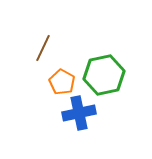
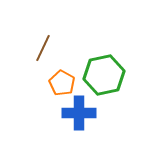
orange pentagon: moved 1 px down
blue cross: rotated 12 degrees clockwise
